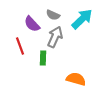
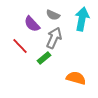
cyan arrow: rotated 35 degrees counterclockwise
gray arrow: moved 1 px left, 1 px down
red line: rotated 24 degrees counterclockwise
green rectangle: moved 1 px right; rotated 48 degrees clockwise
orange semicircle: moved 1 px up
